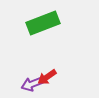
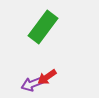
green rectangle: moved 4 px down; rotated 32 degrees counterclockwise
